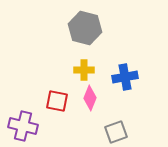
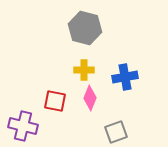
red square: moved 2 px left
